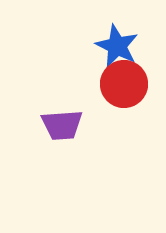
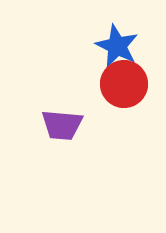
purple trapezoid: rotated 9 degrees clockwise
